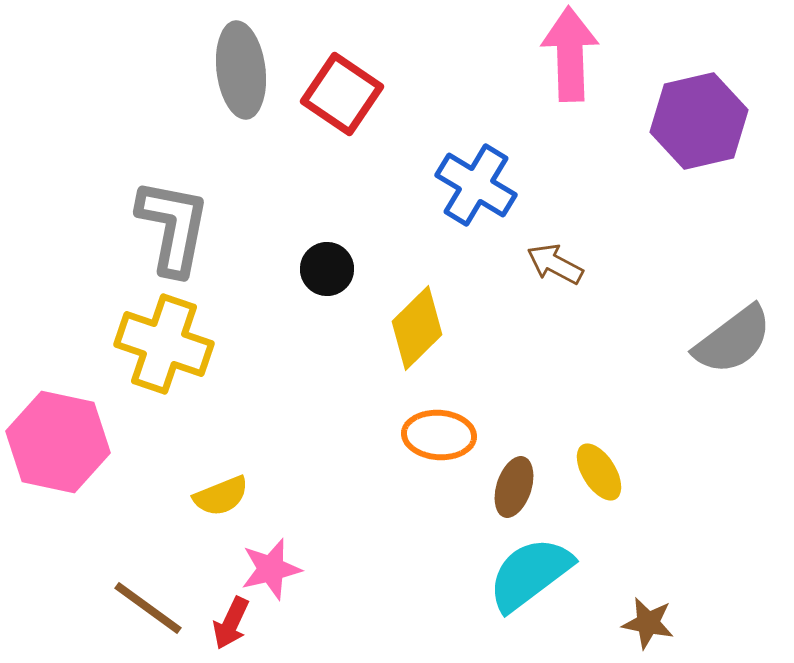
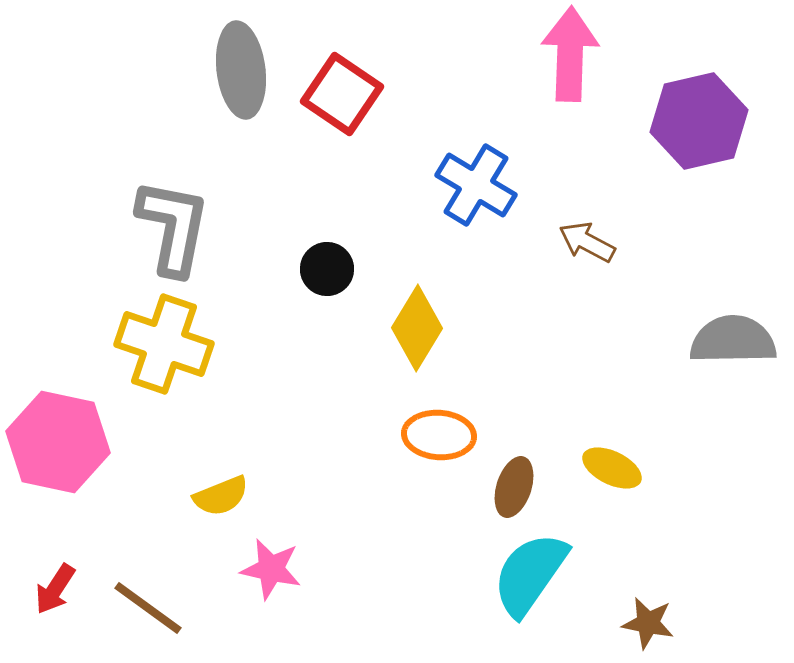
pink arrow: rotated 4 degrees clockwise
brown arrow: moved 32 px right, 22 px up
yellow diamond: rotated 14 degrees counterclockwise
gray semicircle: rotated 144 degrees counterclockwise
yellow ellipse: moved 13 px right, 4 px up; rotated 32 degrees counterclockwise
pink star: rotated 26 degrees clockwise
cyan semicircle: rotated 18 degrees counterclockwise
red arrow: moved 176 px left, 34 px up; rotated 8 degrees clockwise
